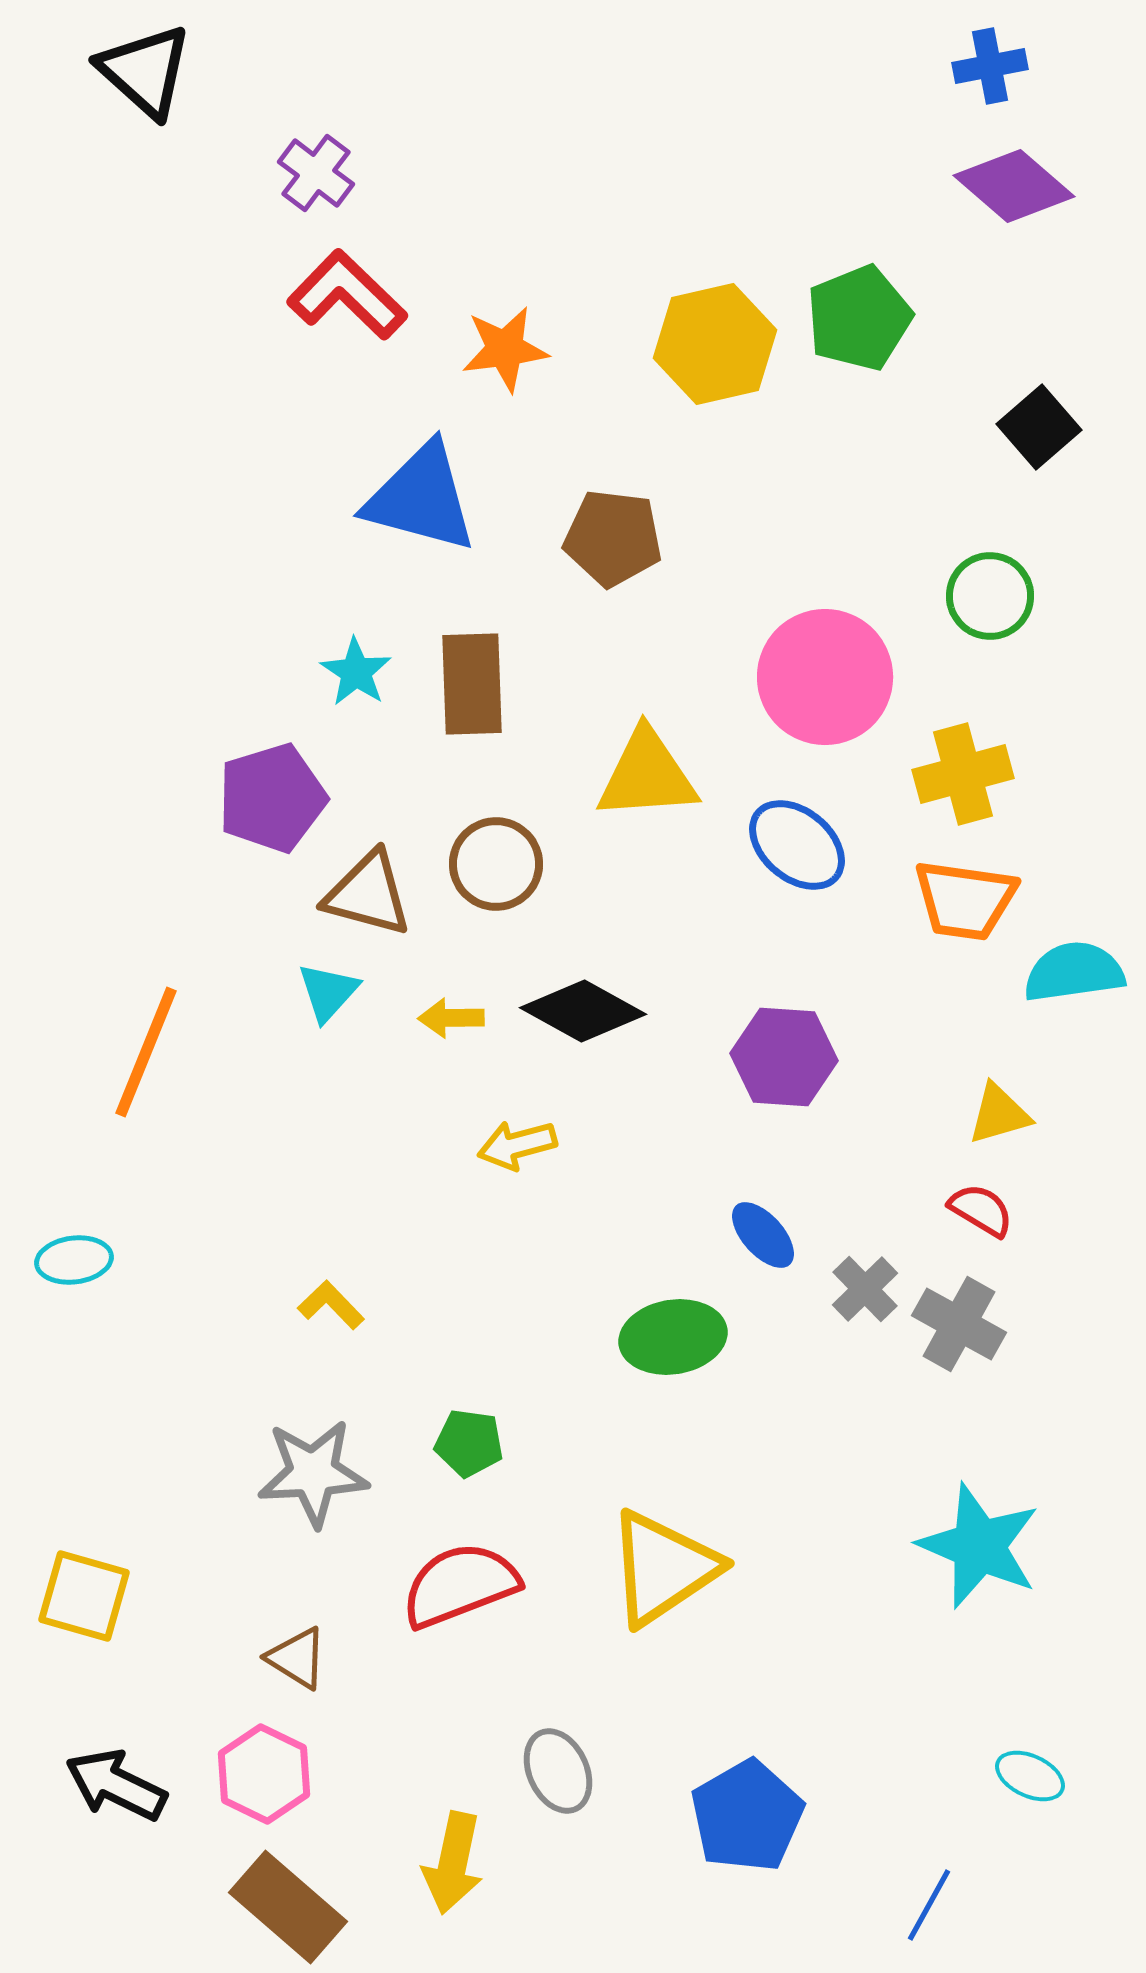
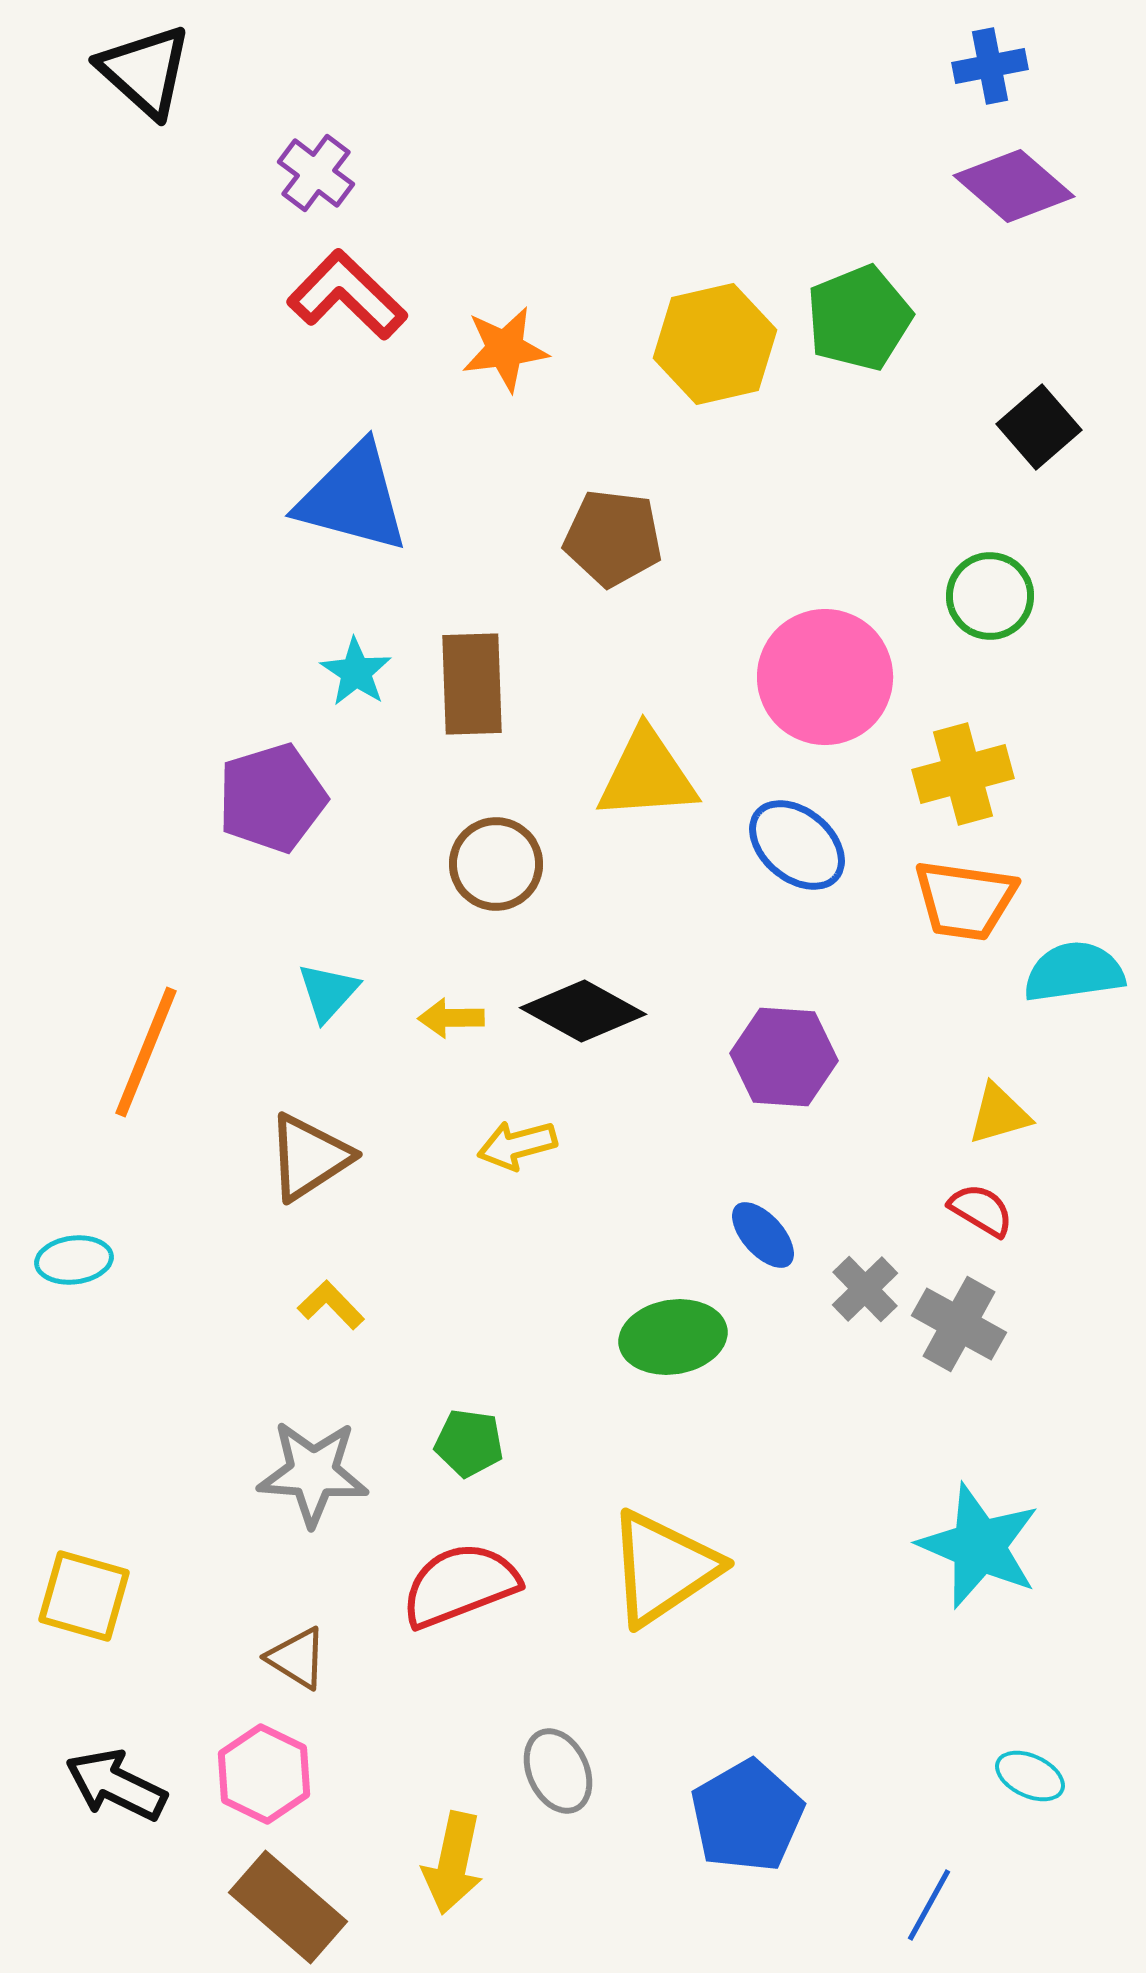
blue triangle at (421, 498): moved 68 px left
brown triangle at (368, 894): moved 59 px left, 263 px down; rotated 48 degrees counterclockwise
gray star at (313, 1473): rotated 7 degrees clockwise
